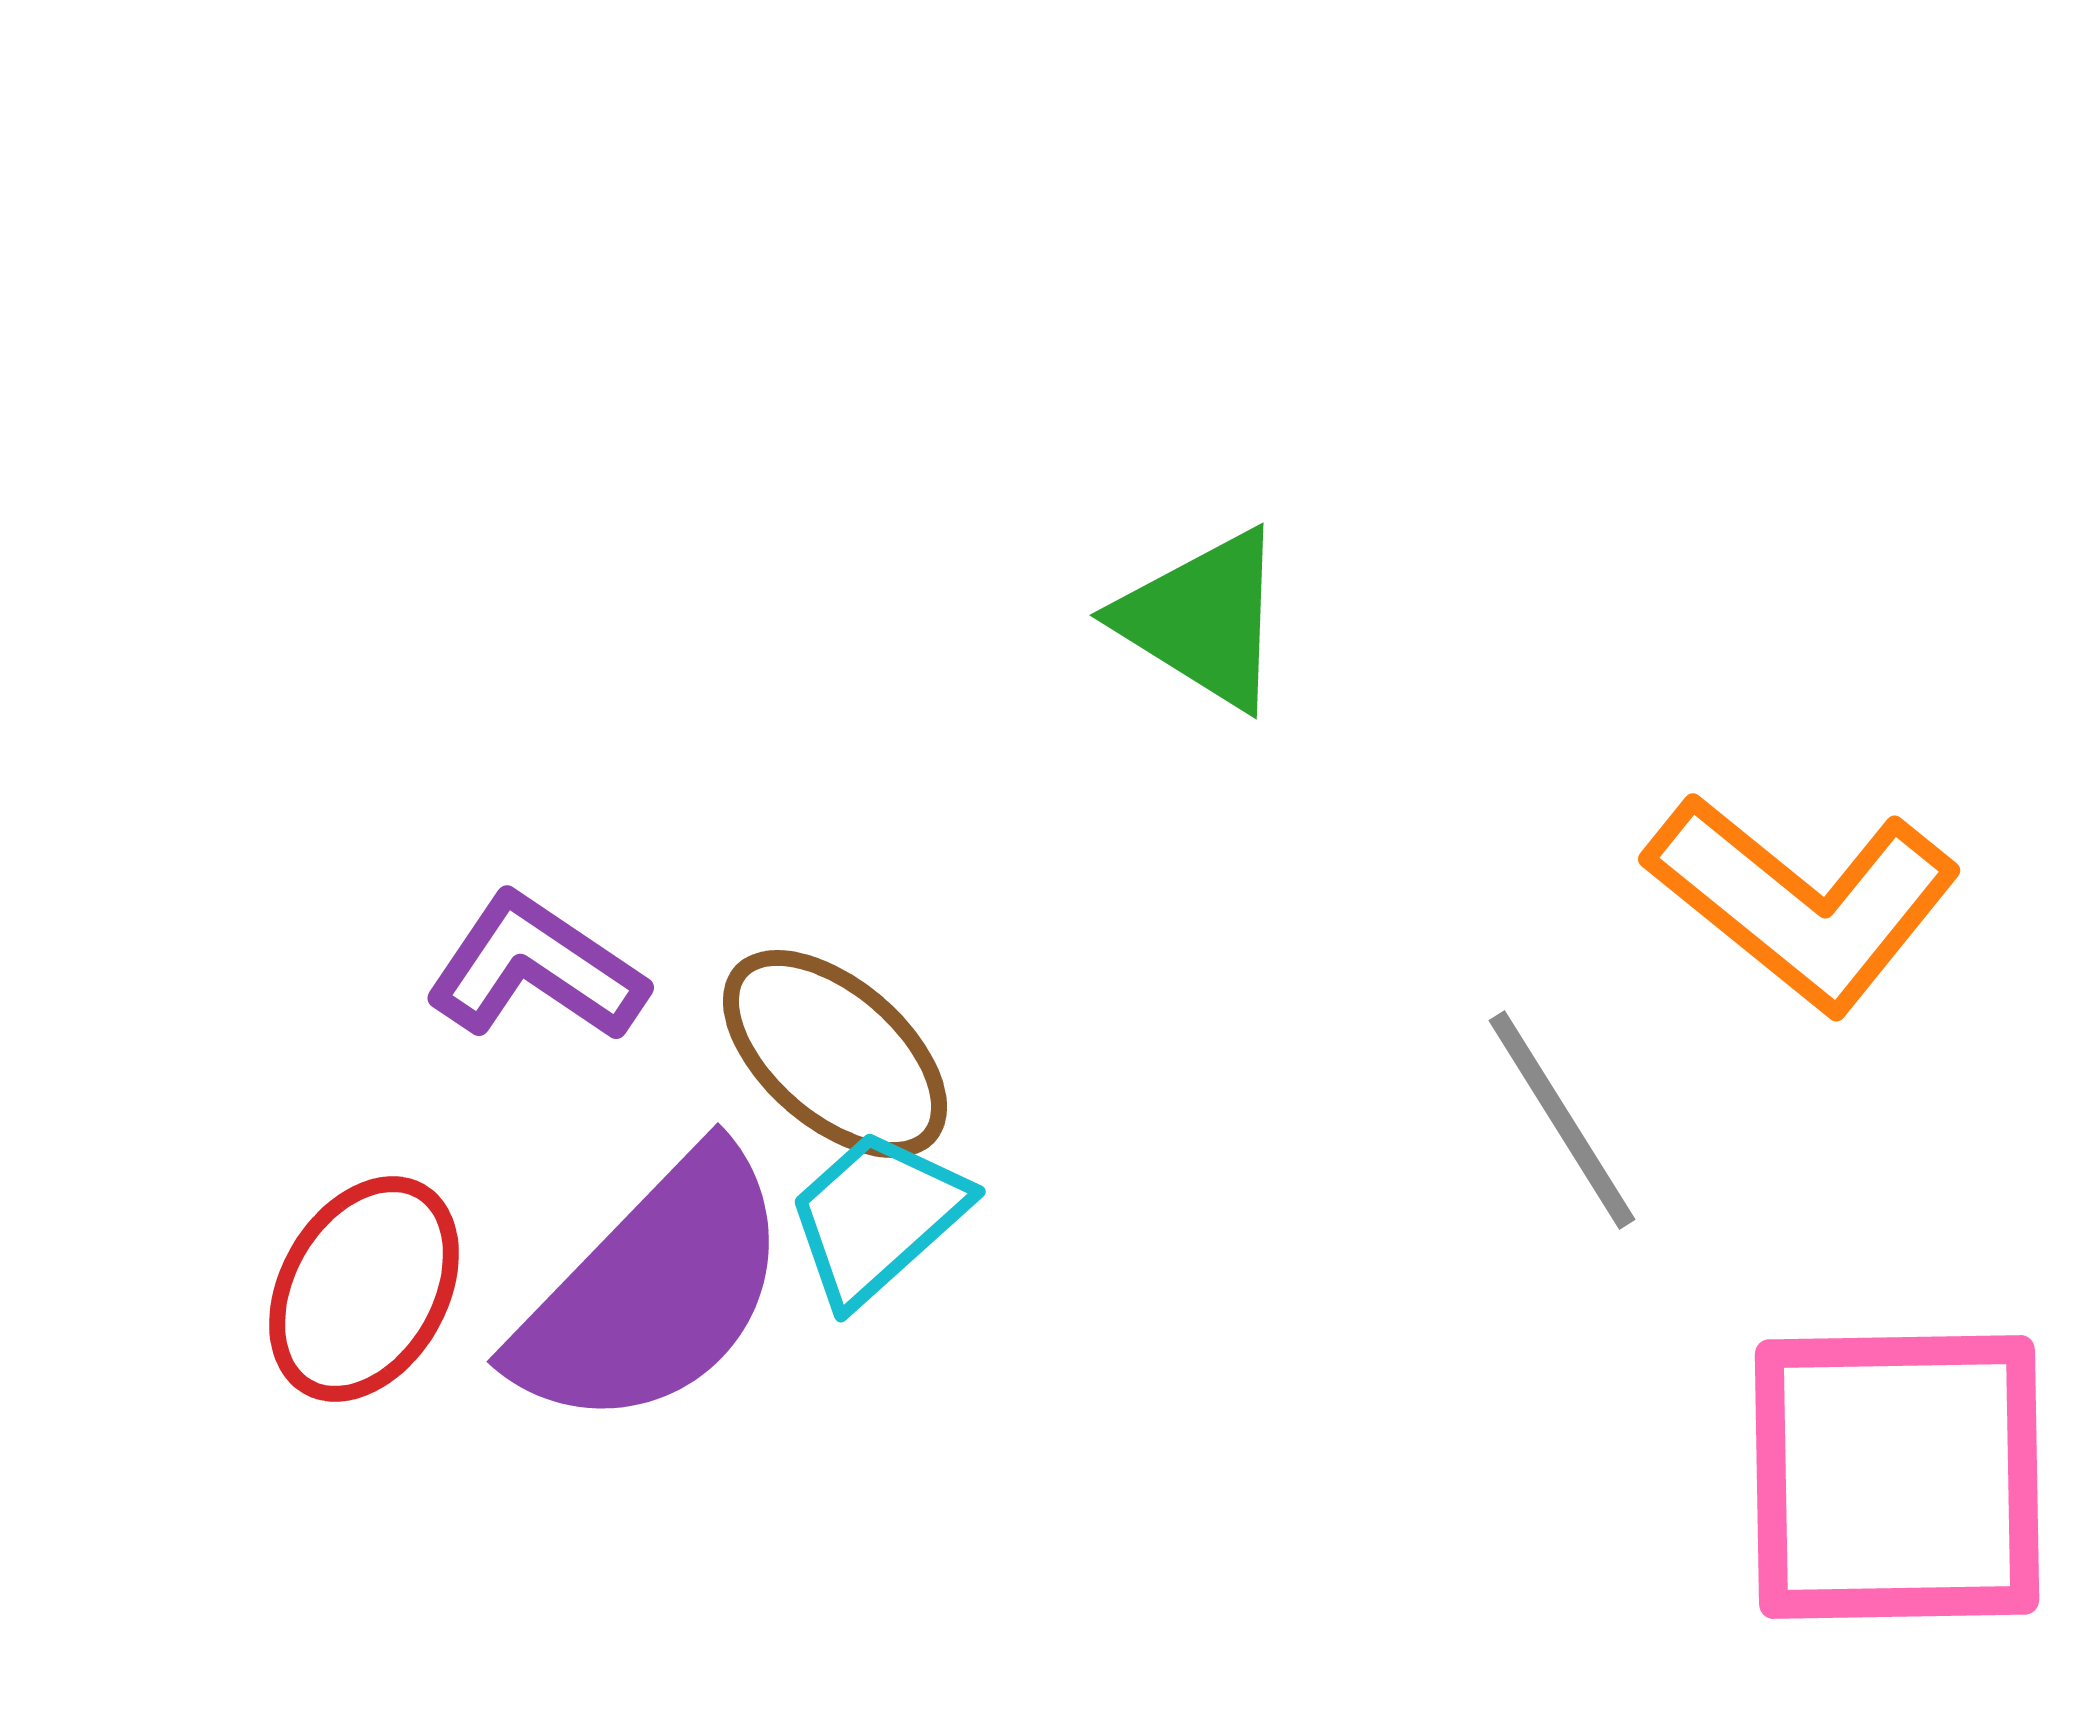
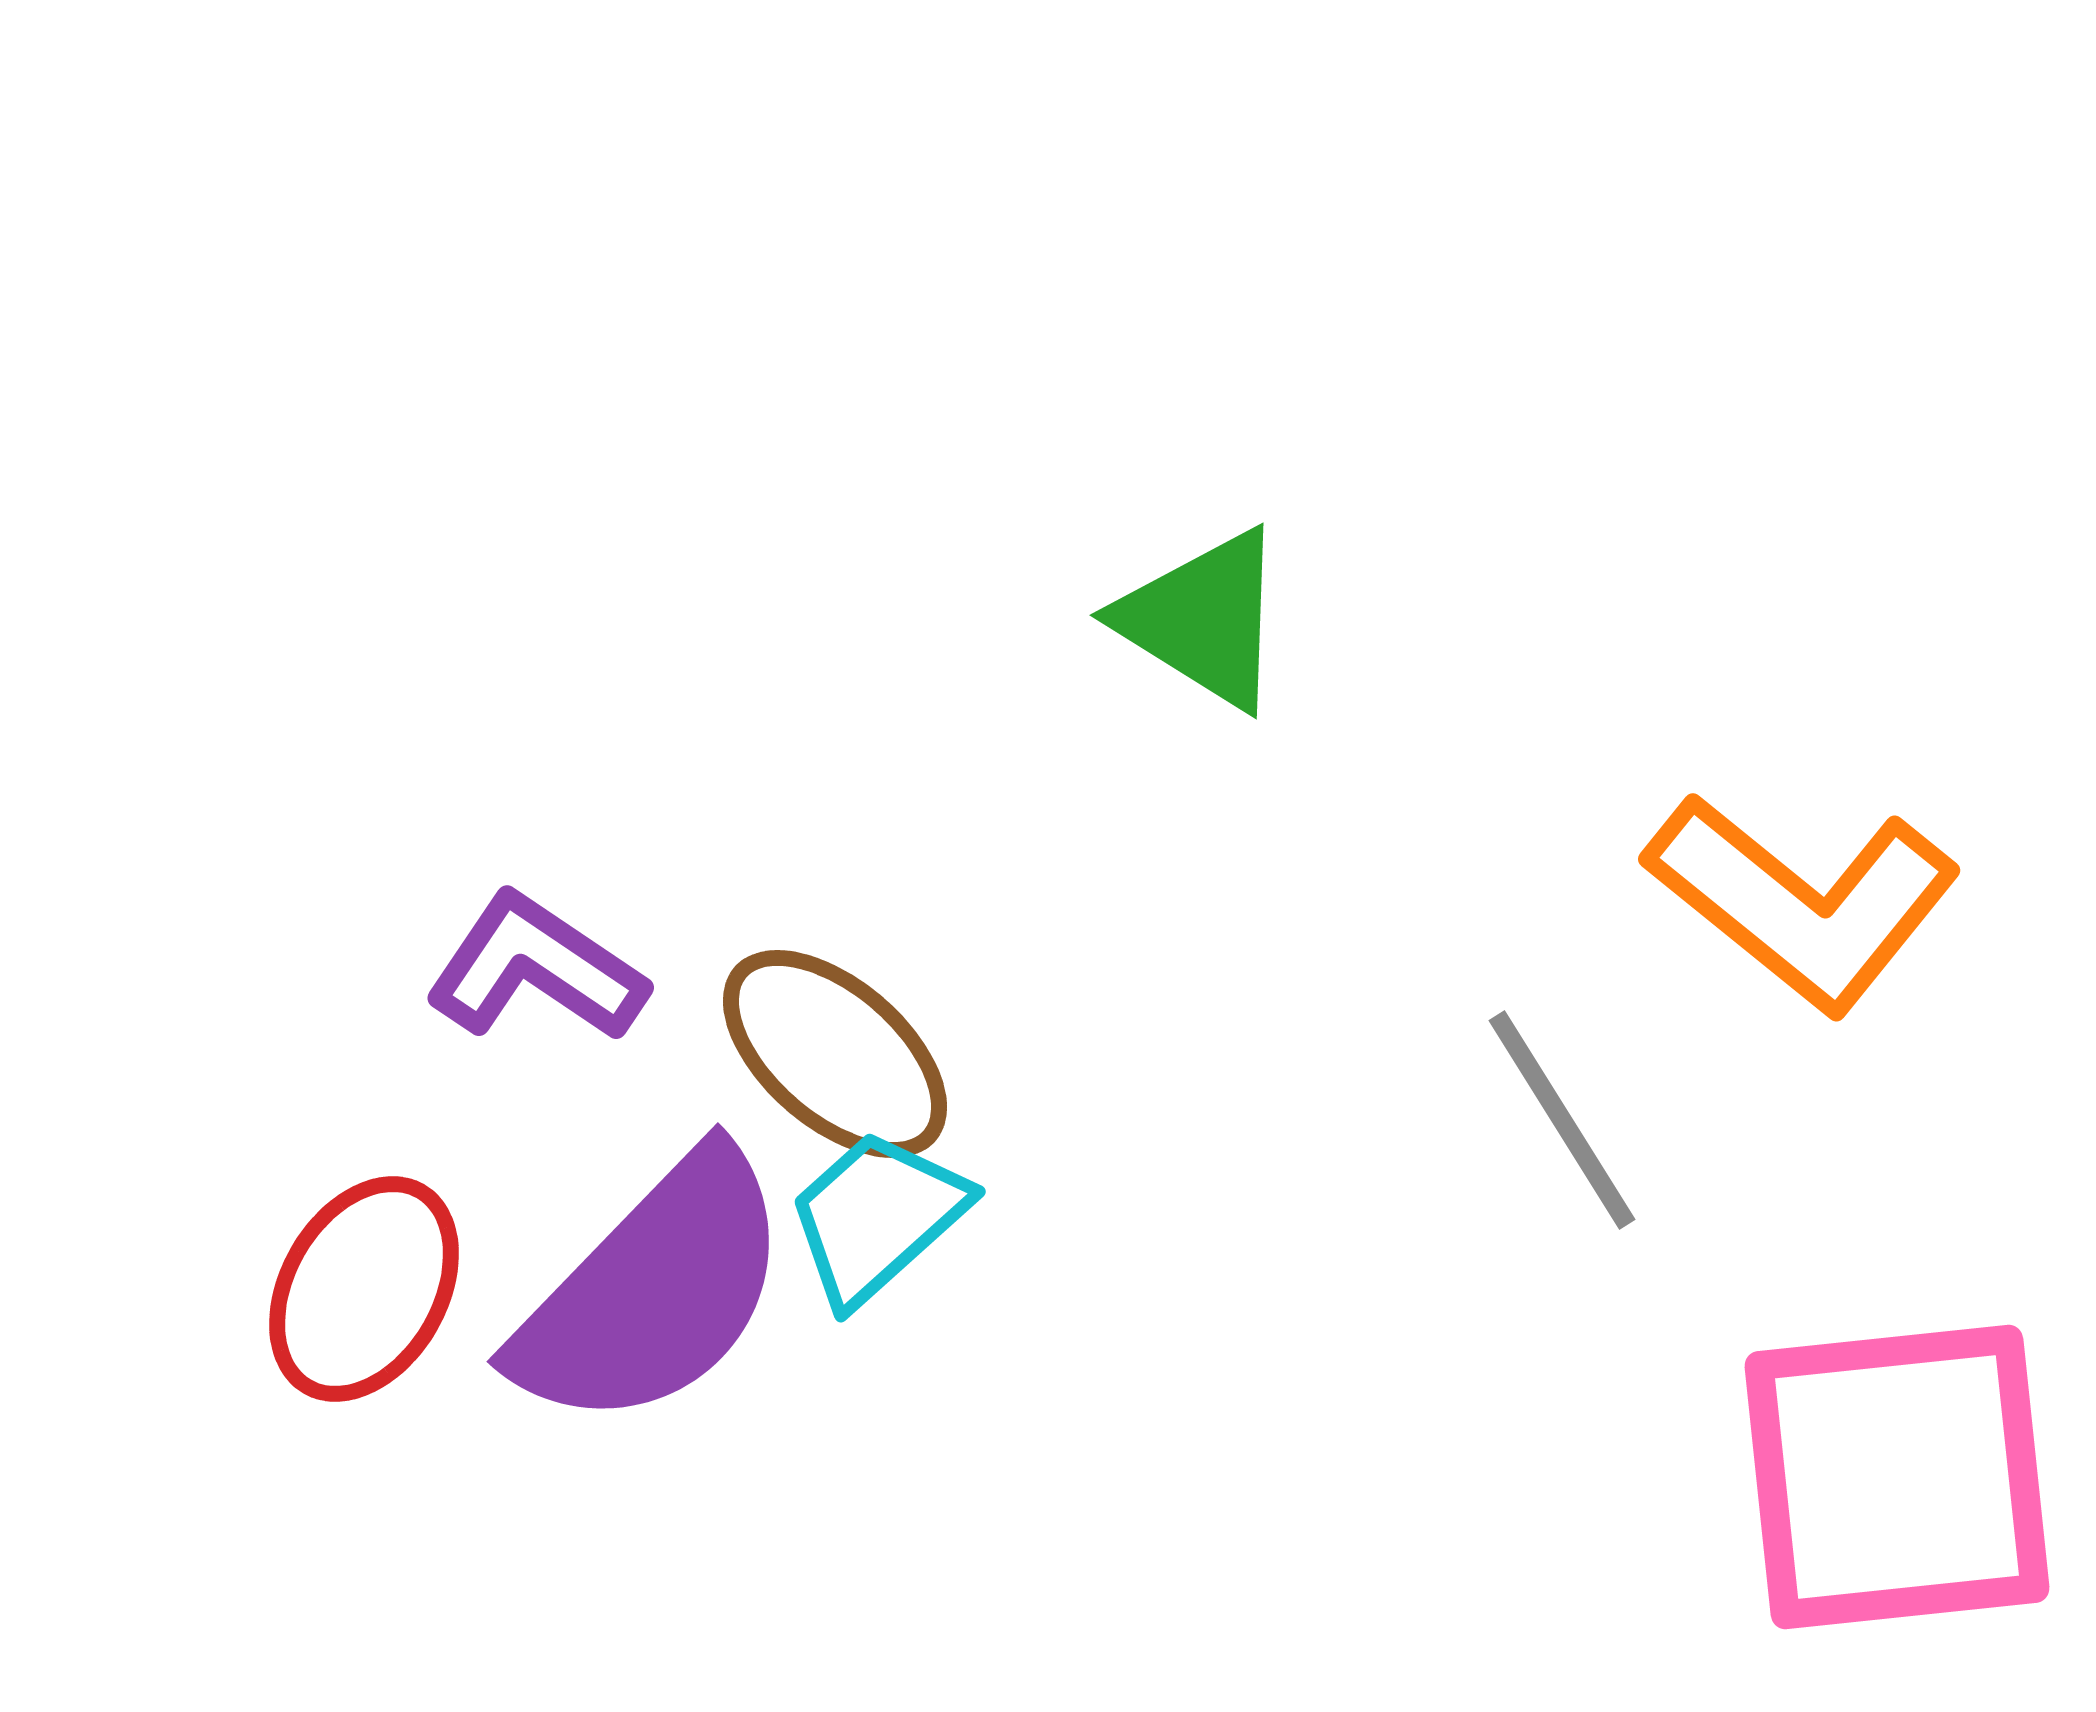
pink square: rotated 5 degrees counterclockwise
